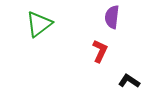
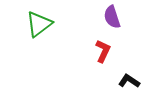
purple semicircle: rotated 25 degrees counterclockwise
red L-shape: moved 3 px right
